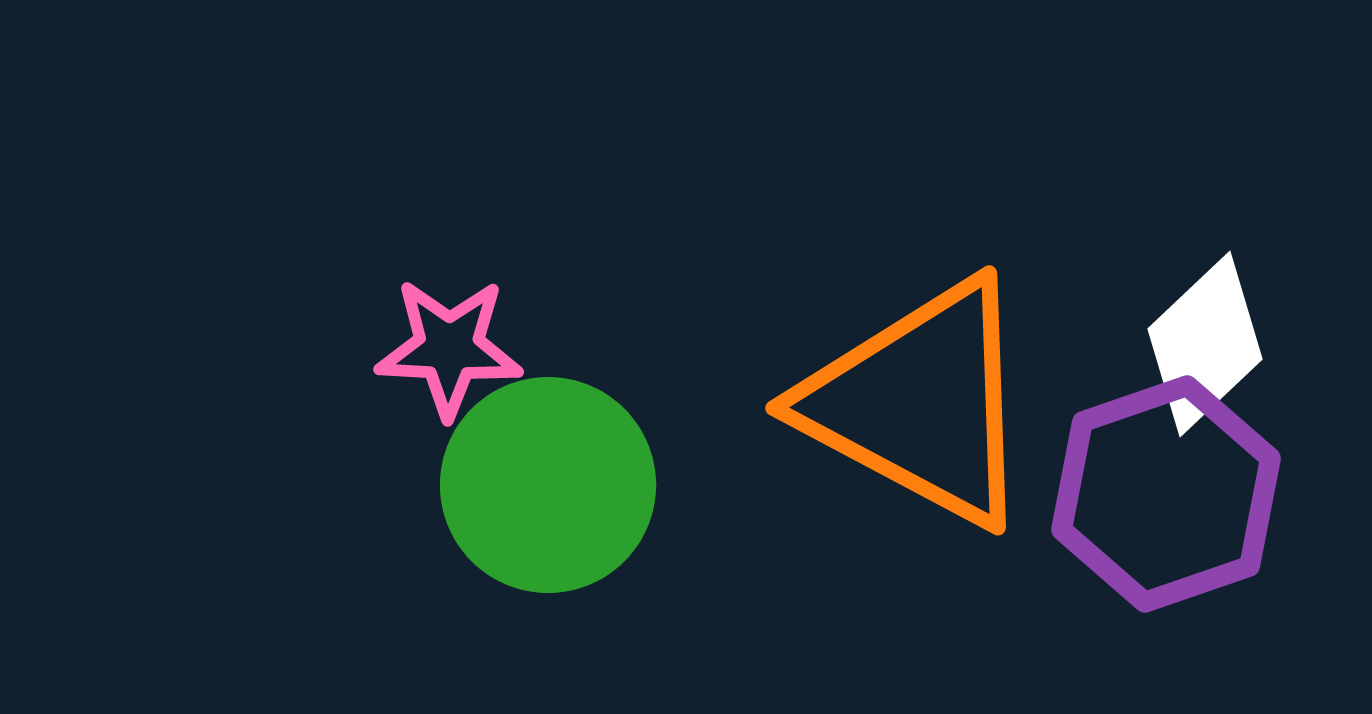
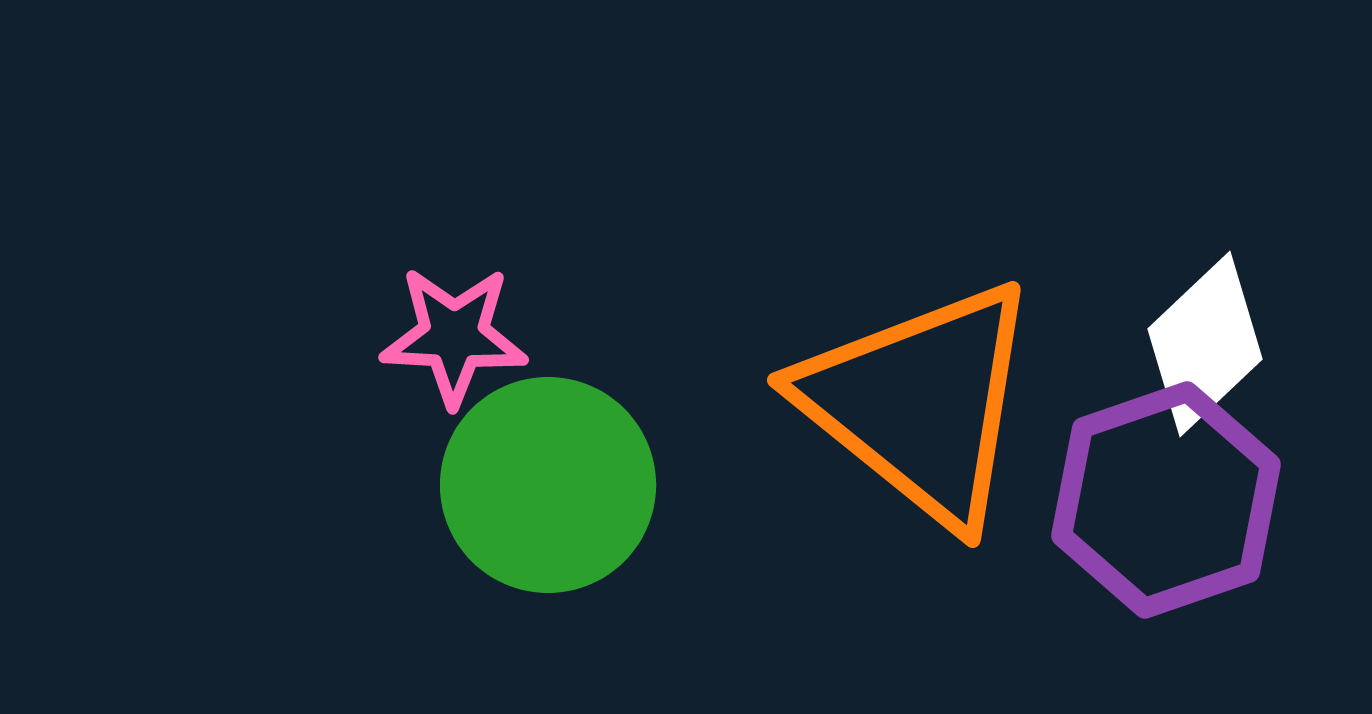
pink star: moved 5 px right, 12 px up
orange triangle: rotated 11 degrees clockwise
purple hexagon: moved 6 px down
